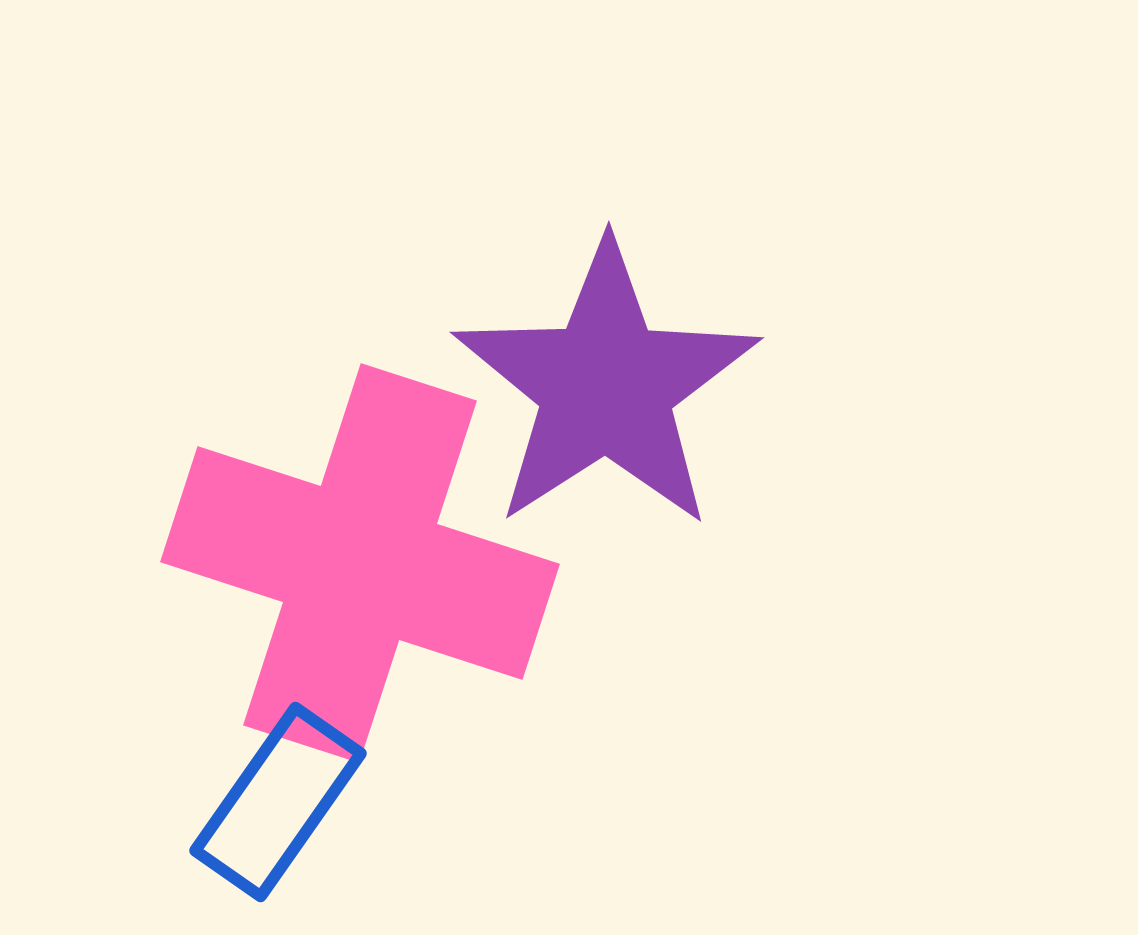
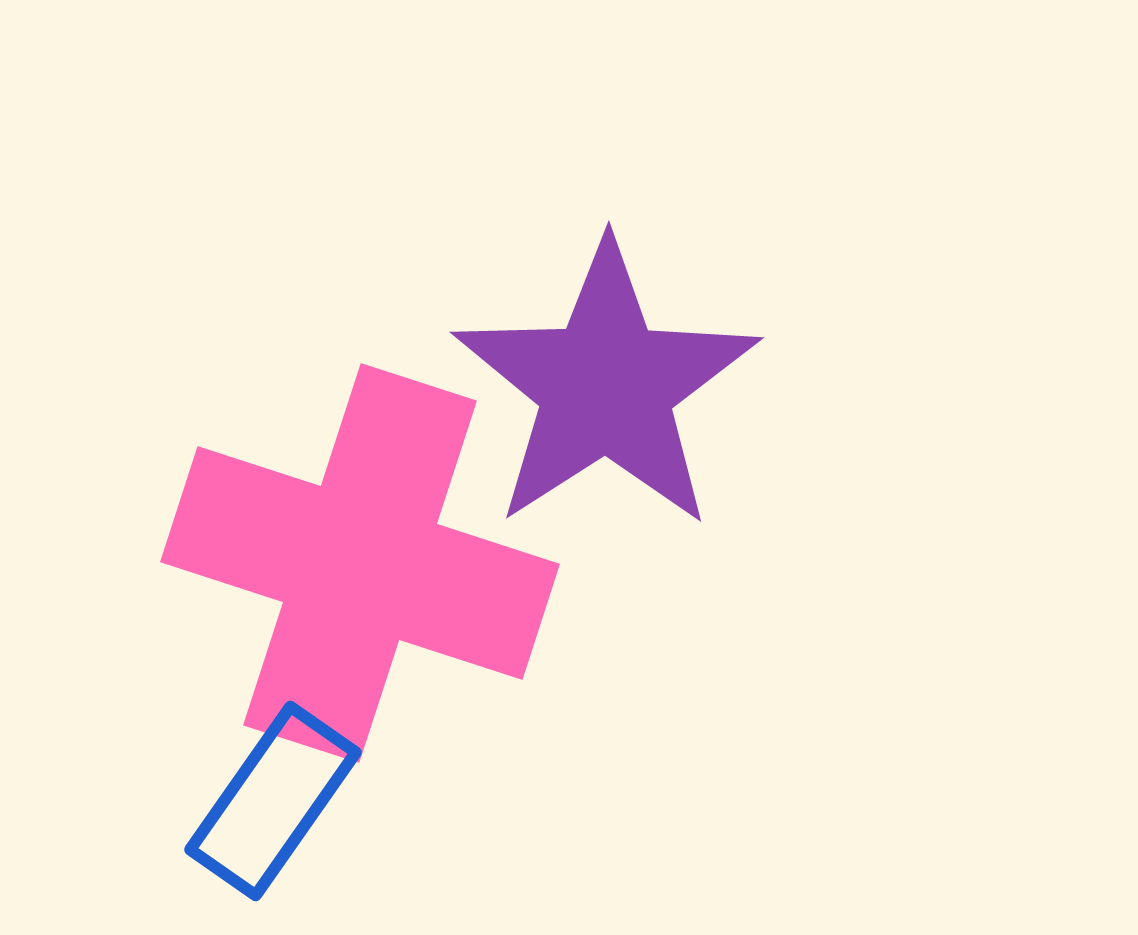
blue rectangle: moved 5 px left, 1 px up
